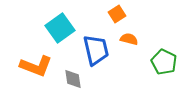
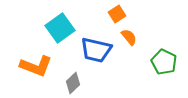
orange semicircle: moved 2 px up; rotated 36 degrees clockwise
blue trapezoid: rotated 116 degrees clockwise
gray diamond: moved 4 px down; rotated 55 degrees clockwise
